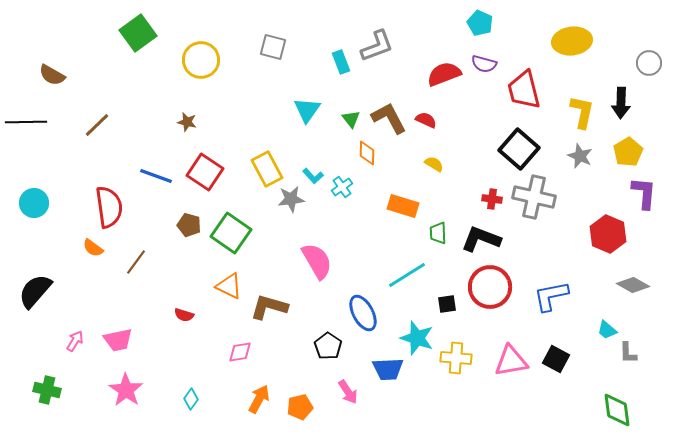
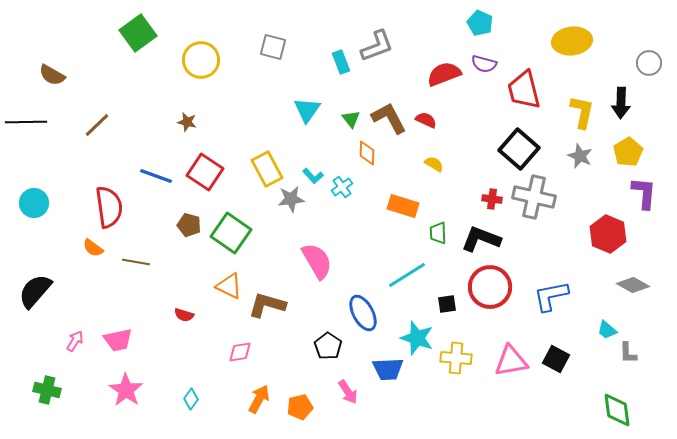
brown line at (136, 262): rotated 64 degrees clockwise
brown L-shape at (269, 307): moved 2 px left, 2 px up
